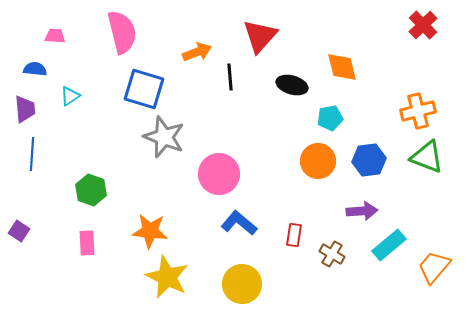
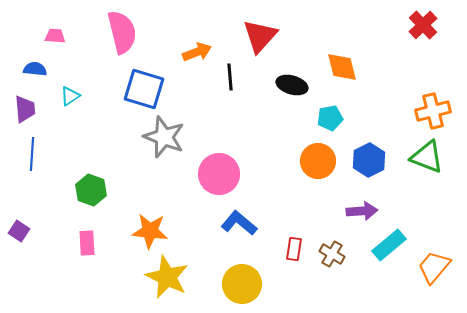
orange cross: moved 15 px right
blue hexagon: rotated 20 degrees counterclockwise
red rectangle: moved 14 px down
